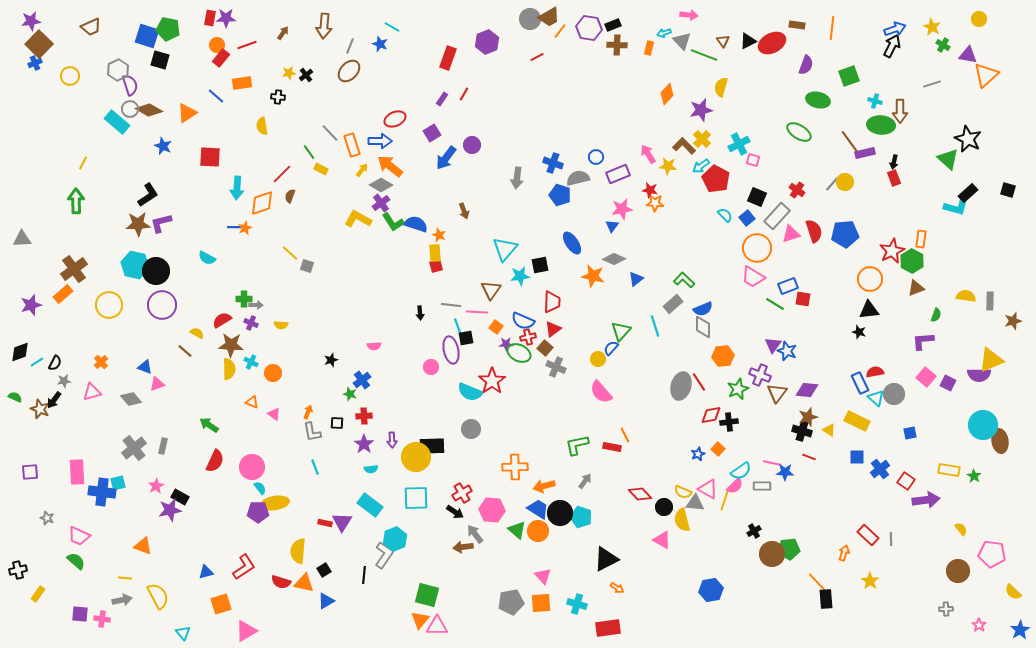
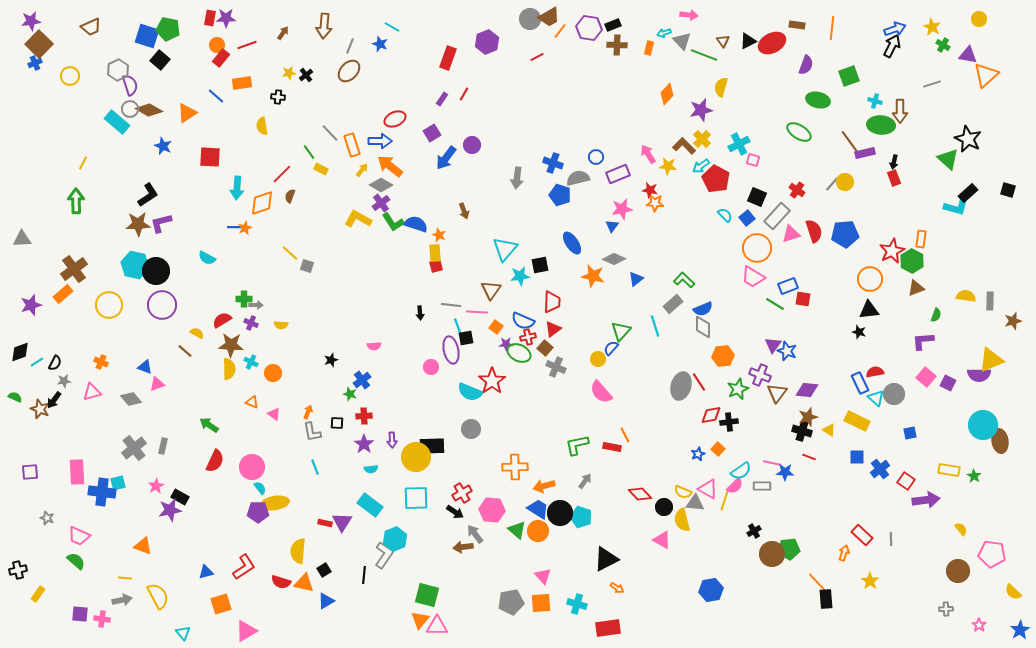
black square at (160, 60): rotated 24 degrees clockwise
orange cross at (101, 362): rotated 24 degrees counterclockwise
red rectangle at (868, 535): moved 6 px left
